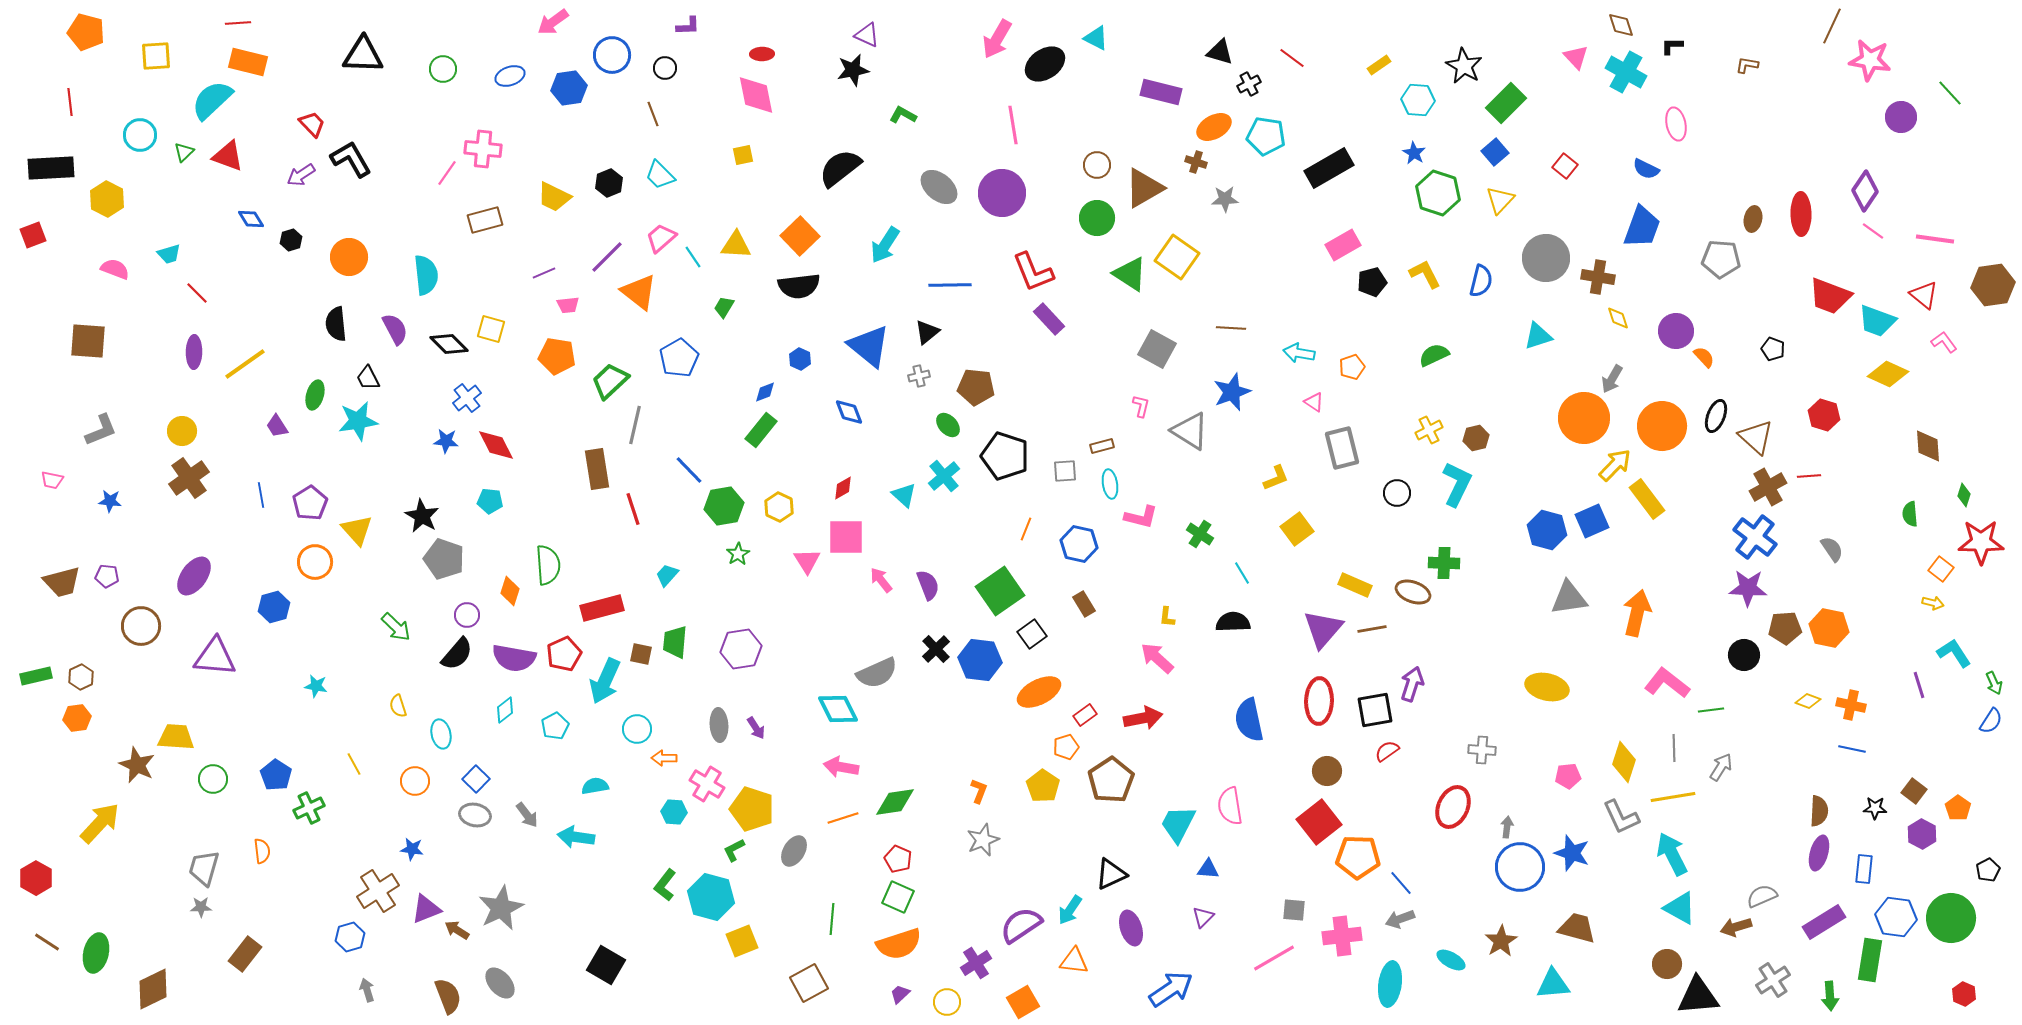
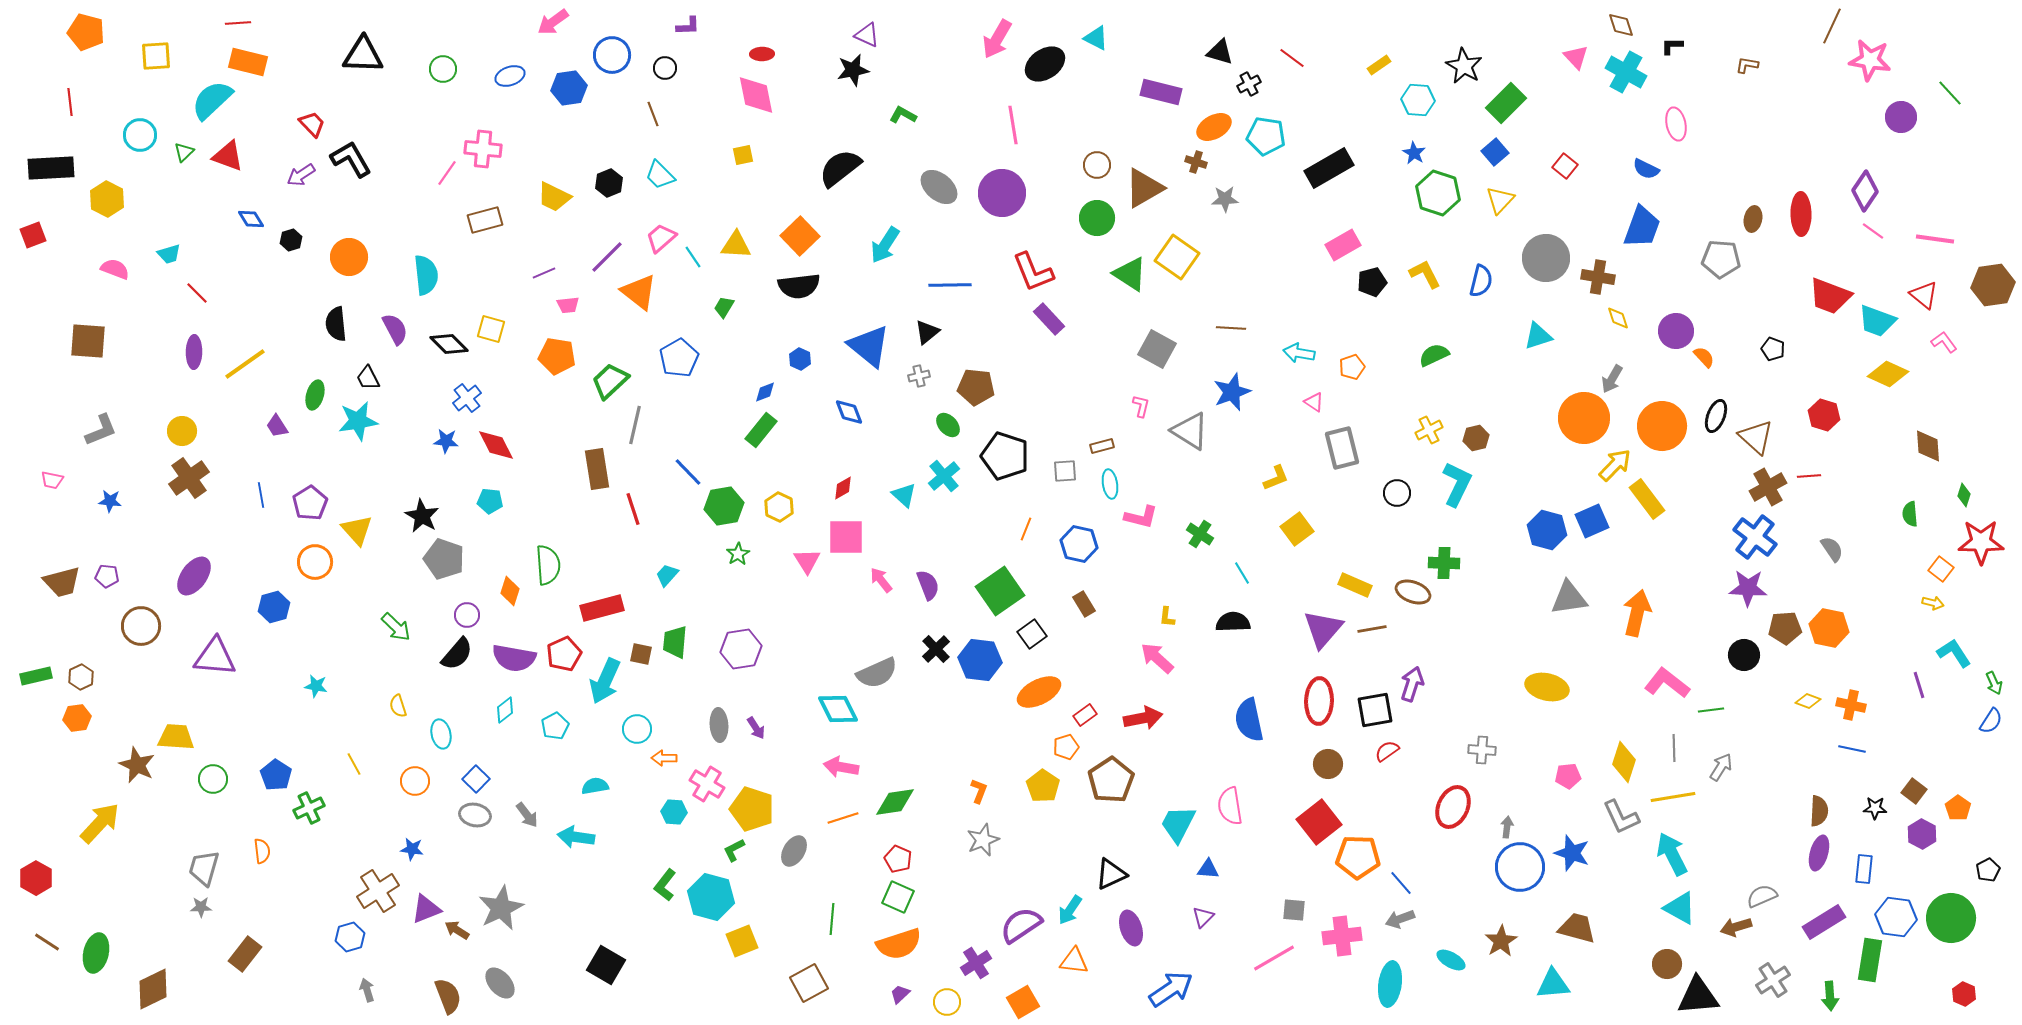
blue line at (689, 470): moved 1 px left, 2 px down
brown circle at (1327, 771): moved 1 px right, 7 px up
